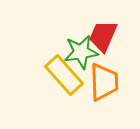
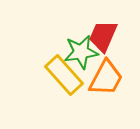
orange trapezoid: moved 2 px right, 4 px up; rotated 30 degrees clockwise
